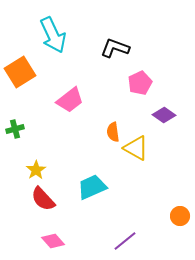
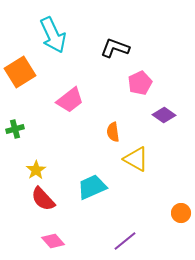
yellow triangle: moved 11 px down
orange circle: moved 1 px right, 3 px up
